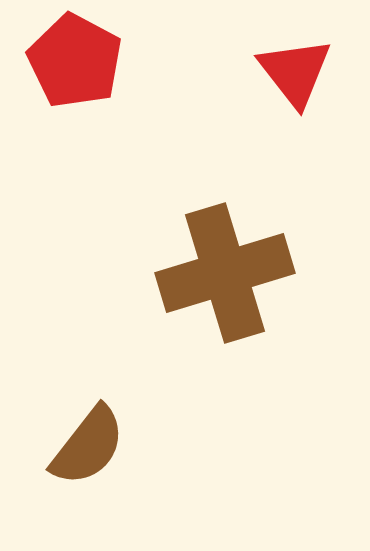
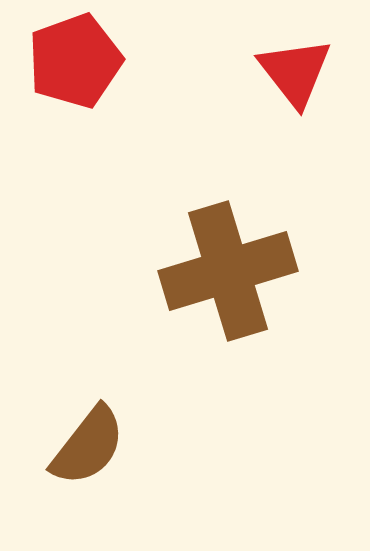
red pentagon: rotated 24 degrees clockwise
brown cross: moved 3 px right, 2 px up
